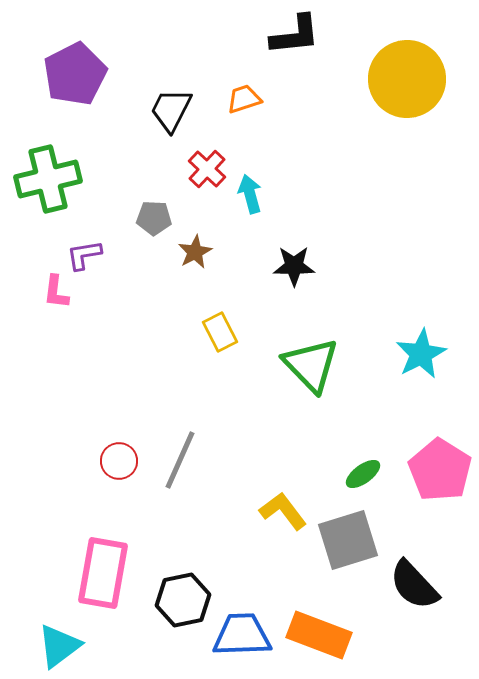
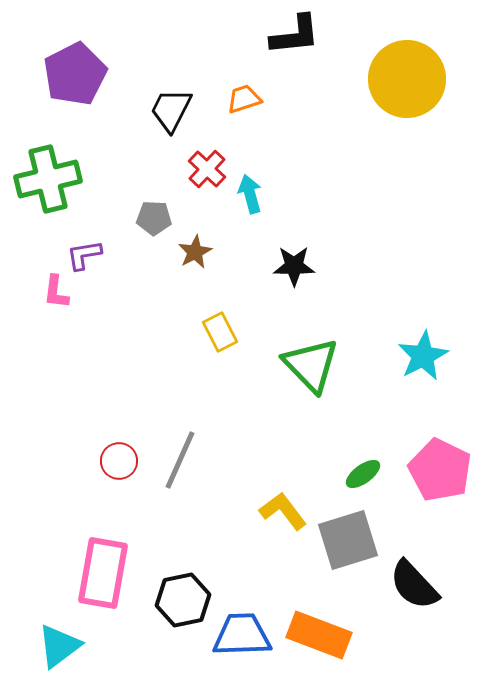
cyan star: moved 2 px right, 2 px down
pink pentagon: rotated 6 degrees counterclockwise
